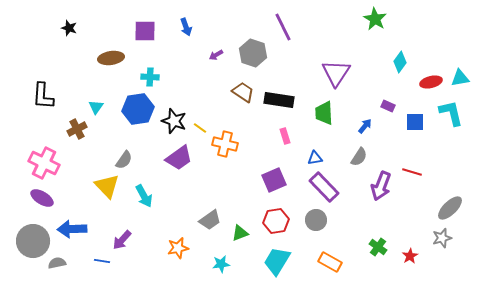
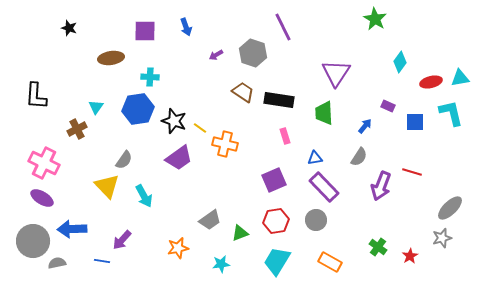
black L-shape at (43, 96): moved 7 px left
